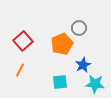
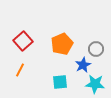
gray circle: moved 17 px right, 21 px down
